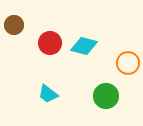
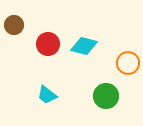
red circle: moved 2 px left, 1 px down
cyan trapezoid: moved 1 px left, 1 px down
